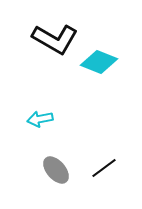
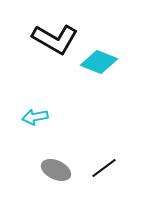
cyan arrow: moved 5 px left, 2 px up
gray ellipse: rotated 24 degrees counterclockwise
